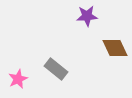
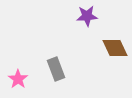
gray rectangle: rotated 30 degrees clockwise
pink star: rotated 12 degrees counterclockwise
